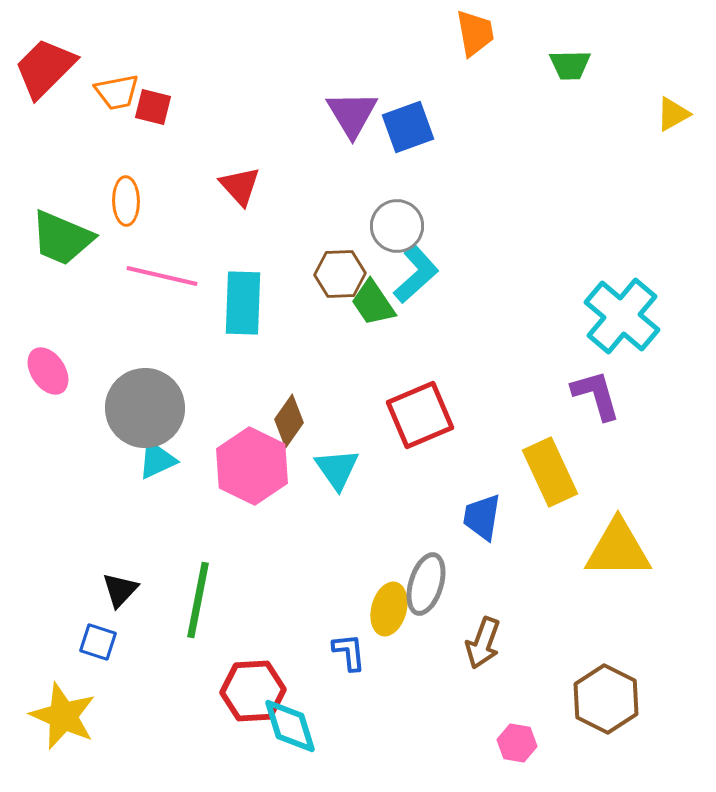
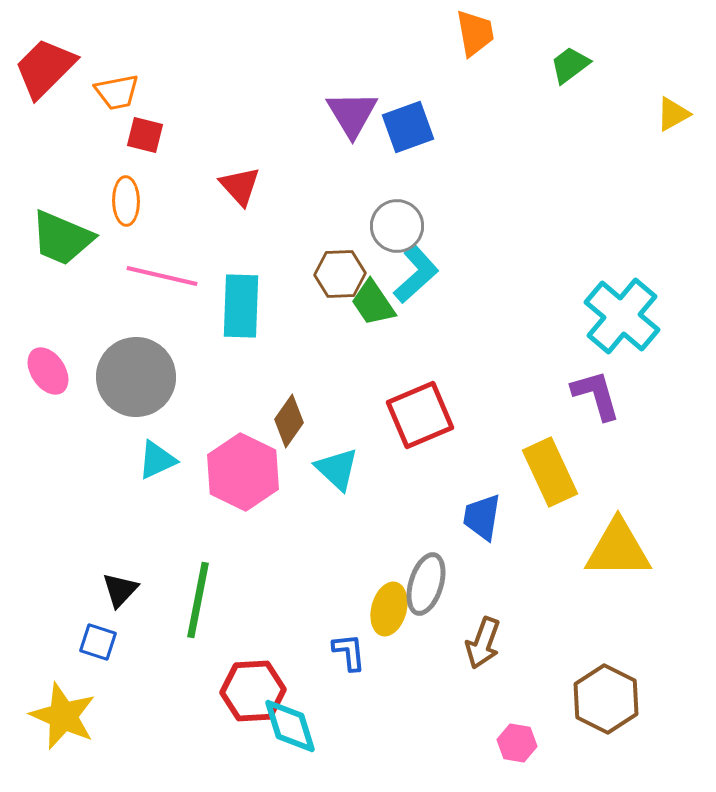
green trapezoid at (570, 65): rotated 144 degrees clockwise
red square at (153, 107): moved 8 px left, 28 px down
cyan rectangle at (243, 303): moved 2 px left, 3 px down
gray circle at (145, 408): moved 9 px left, 31 px up
pink hexagon at (252, 466): moved 9 px left, 6 px down
cyan triangle at (337, 469): rotated 12 degrees counterclockwise
